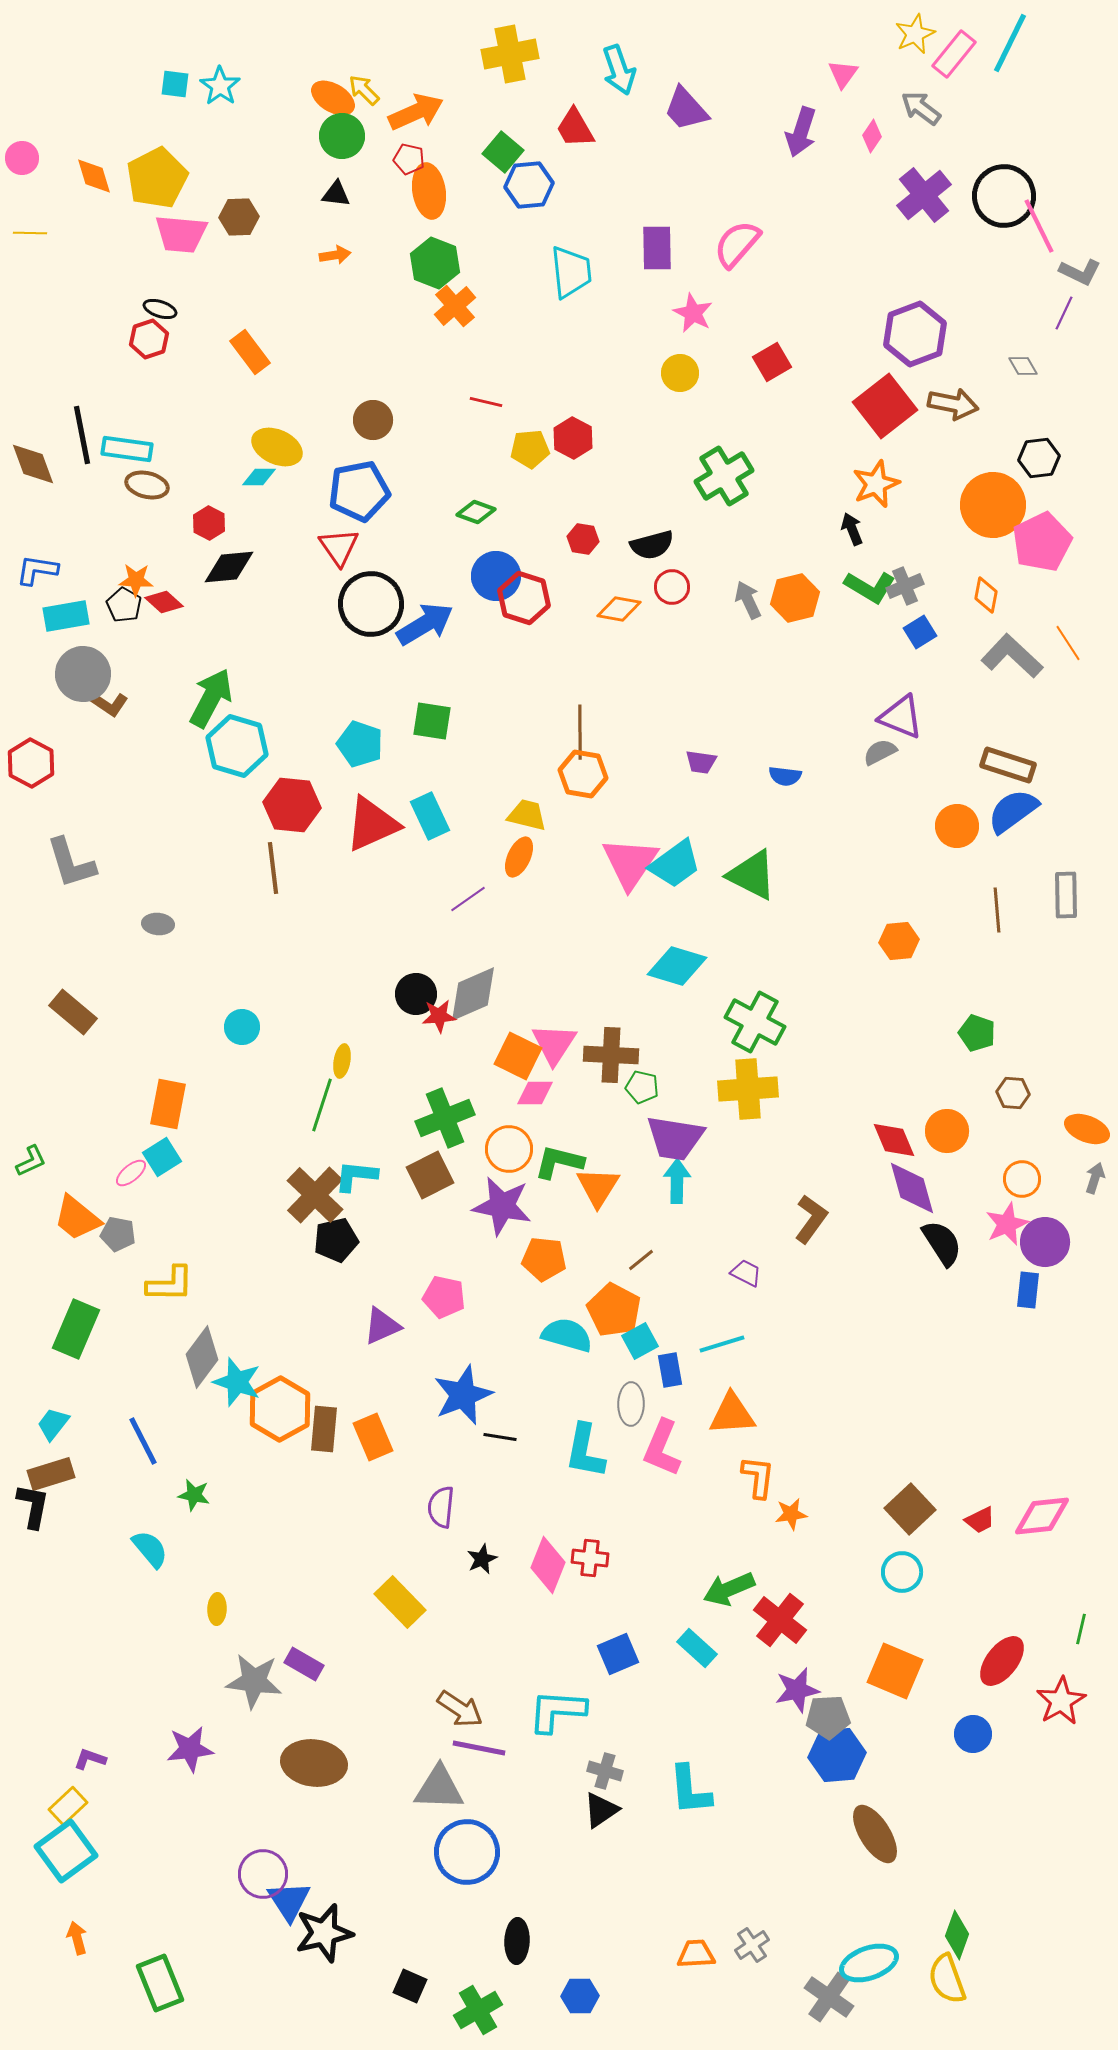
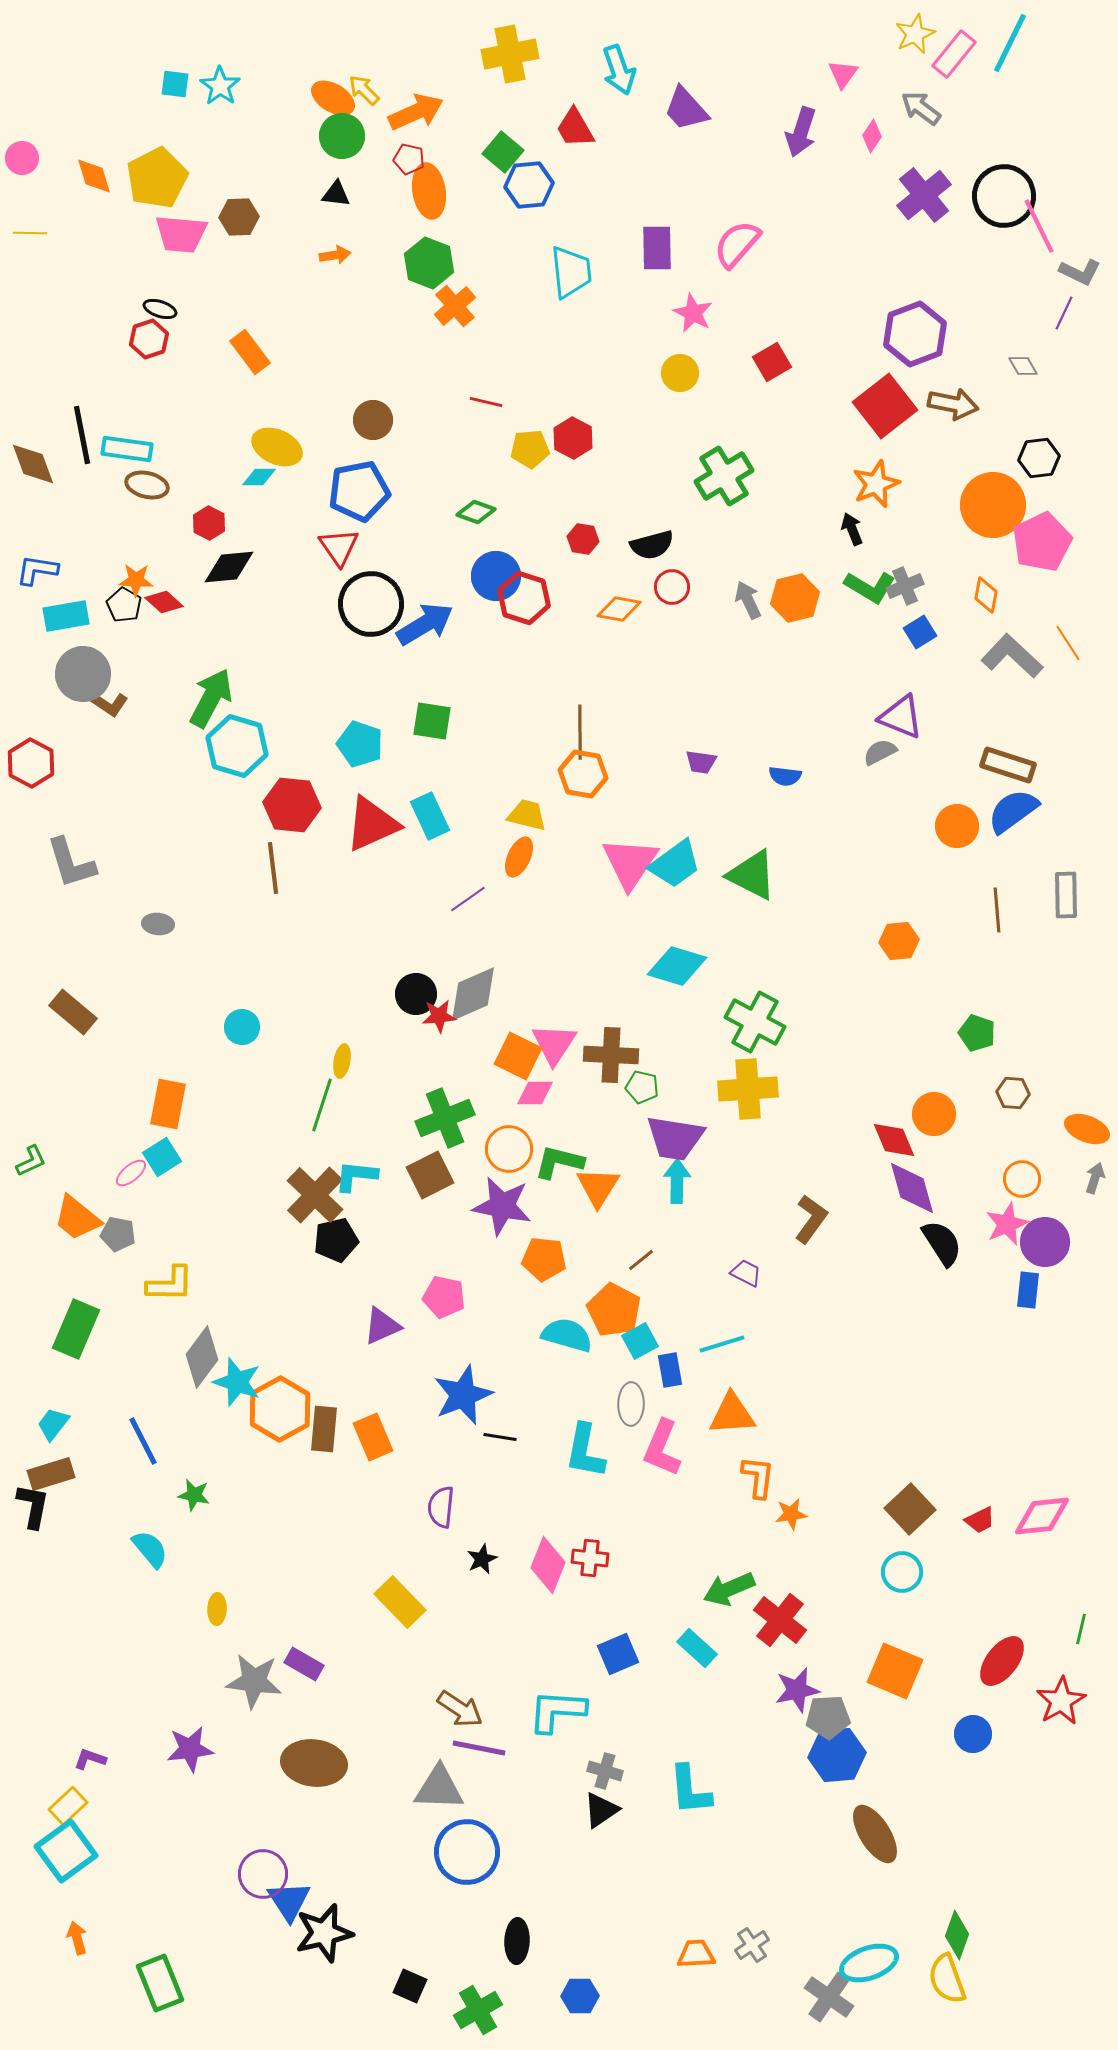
green hexagon at (435, 263): moved 6 px left
orange circle at (947, 1131): moved 13 px left, 17 px up
